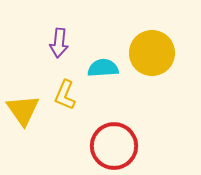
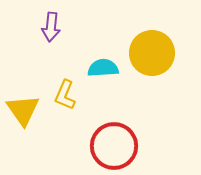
purple arrow: moved 8 px left, 16 px up
